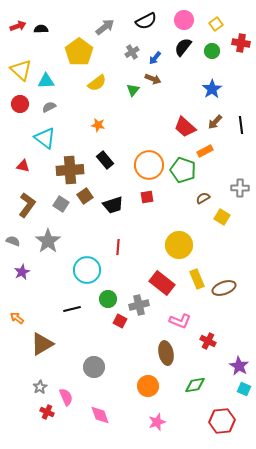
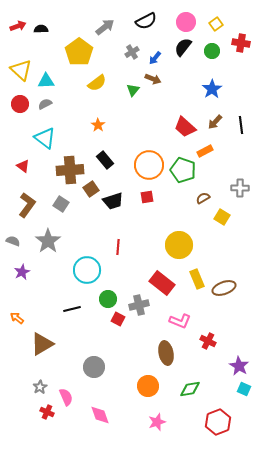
pink circle at (184, 20): moved 2 px right, 2 px down
gray semicircle at (49, 107): moved 4 px left, 3 px up
orange star at (98, 125): rotated 24 degrees clockwise
red triangle at (23, 166): rotated 24 degrees clockwise
brown square at (85, 196): moved 6 px right, 7 px up
black trapezoid at (113, 205): moved 4 px up
red square at (120, 321): moved 2 px left, 2 px up
green diamond at (195, 385): moved 5 px left, 4 px down
red hexagon at (222, 421): moved 4 px left, 1 px down; rotated 15 degrees counterclockwise
